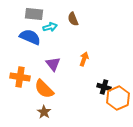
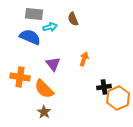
black cross: rotated 24 degrees counterclockwise
